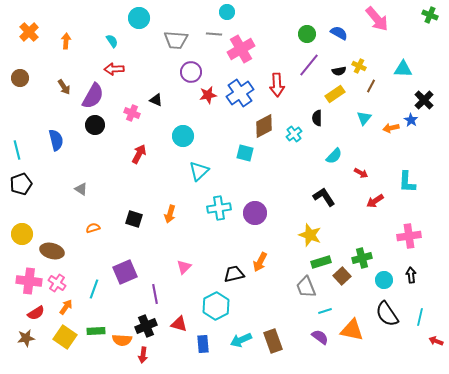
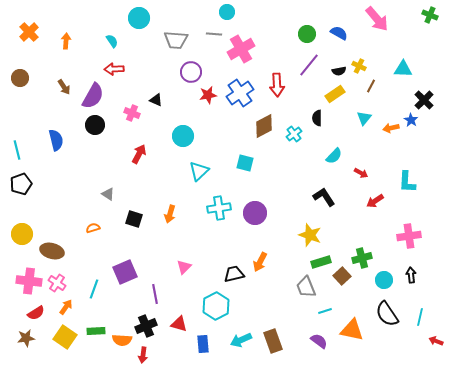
cyan square at (245, 153): moved 10 px down
gray triangle at (81, 189): moved 27 px right, 5 px down
purple semicircle at (320, 337): moved 1 px left, 4 px down
